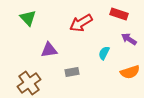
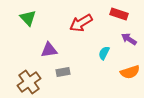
gray rectangle: moved 9 px left
brown cross: moved 1 px up
